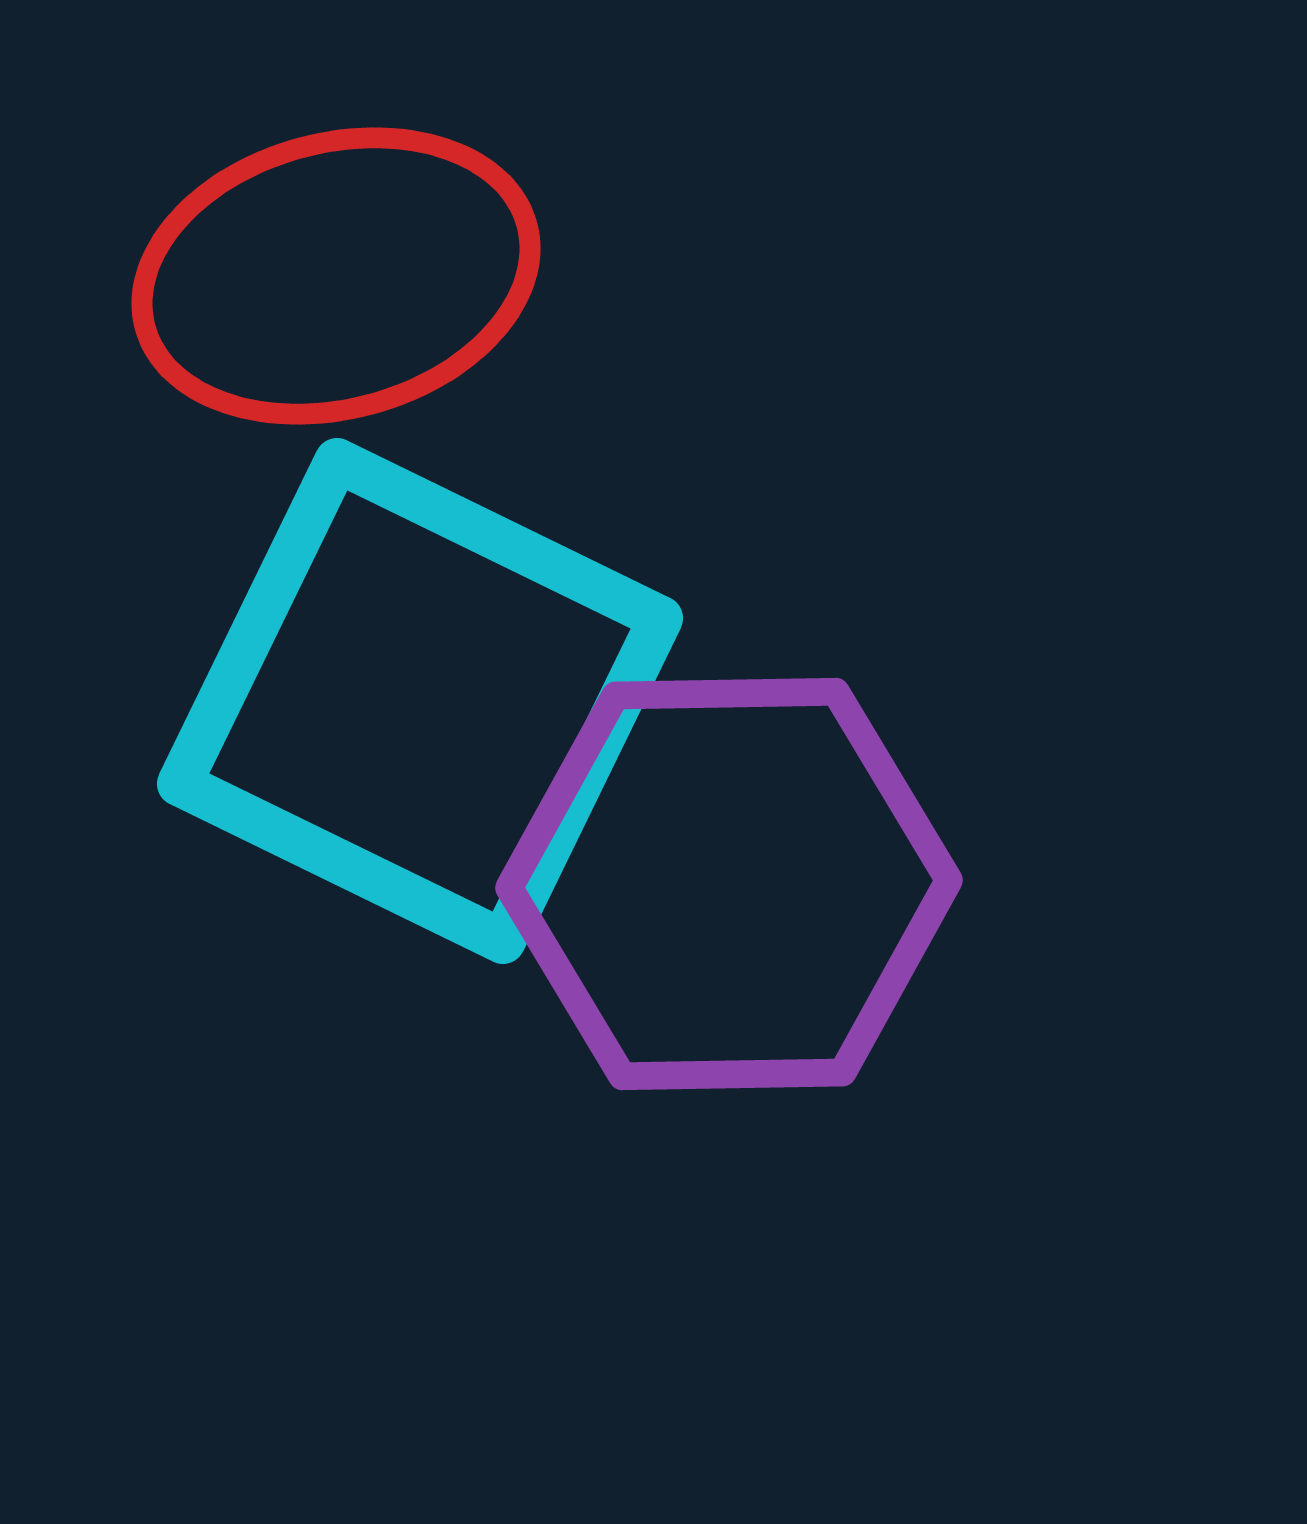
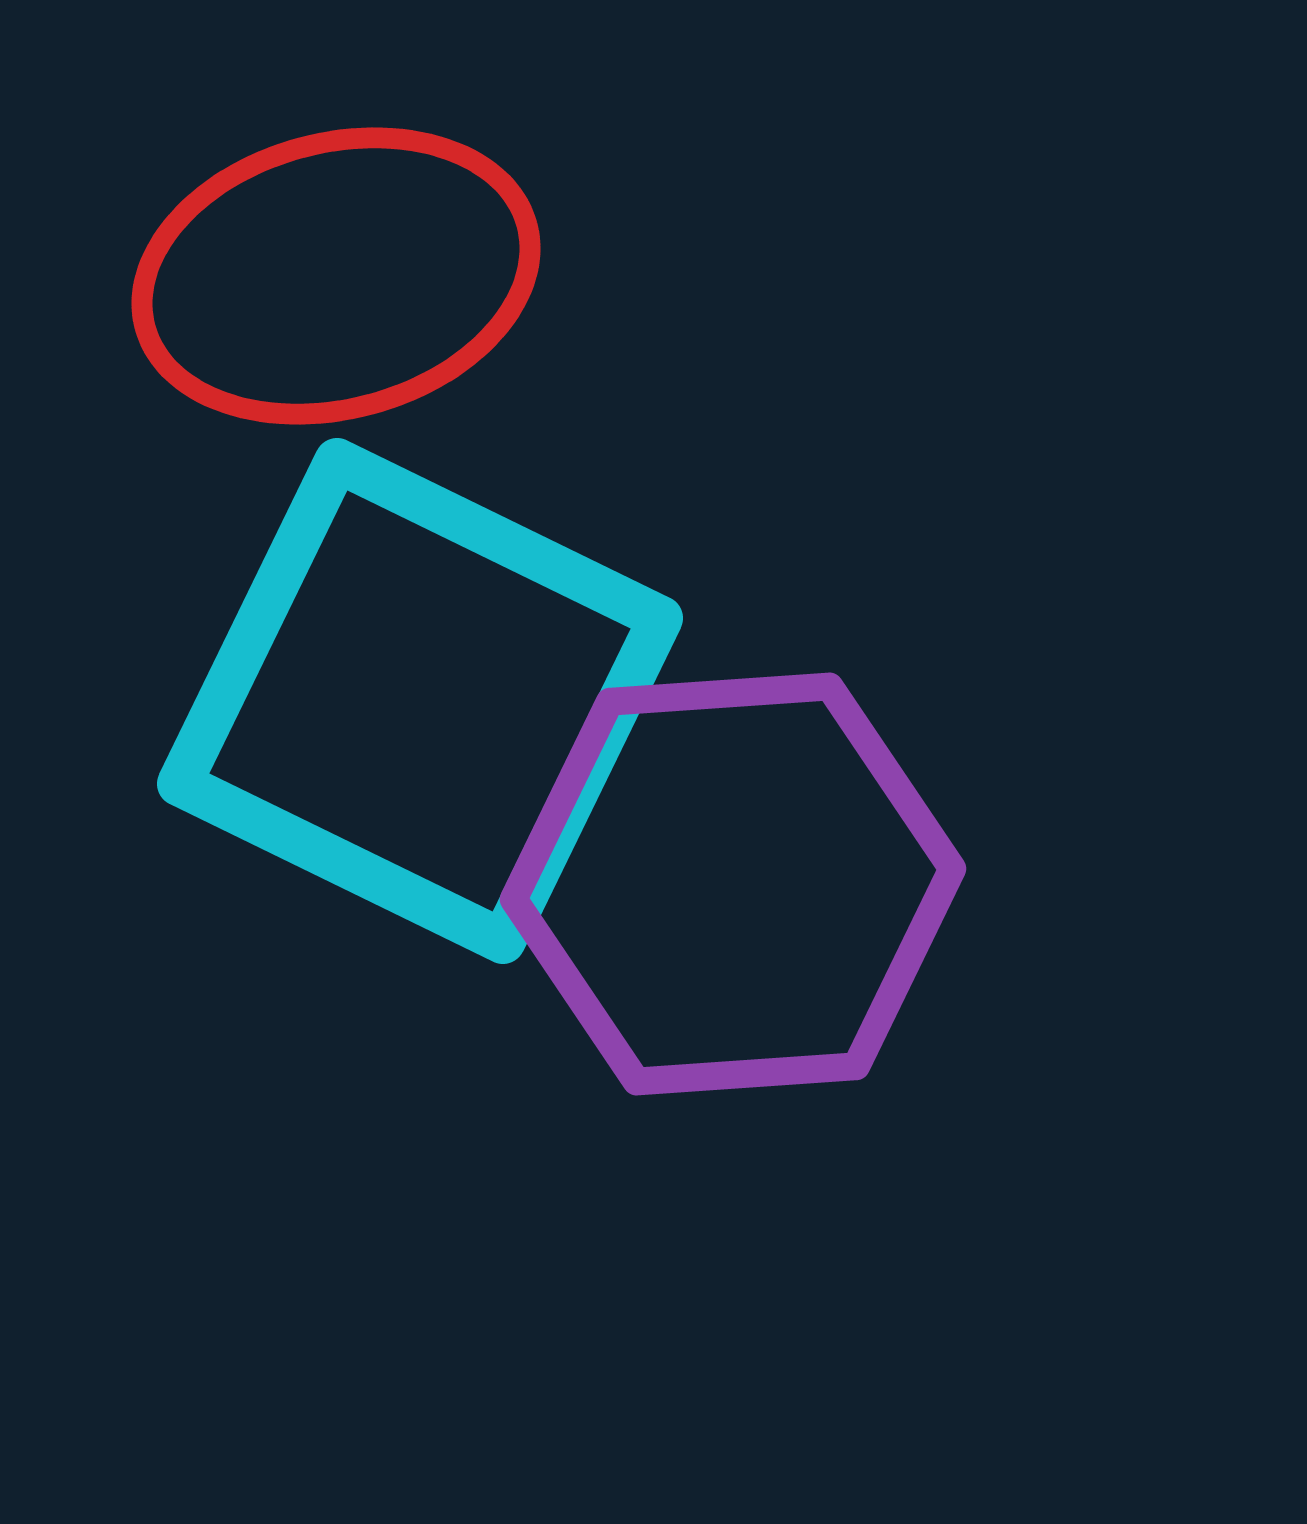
purple hexagon: moved 4 px right; rotated 3 degrees counterclockwise
